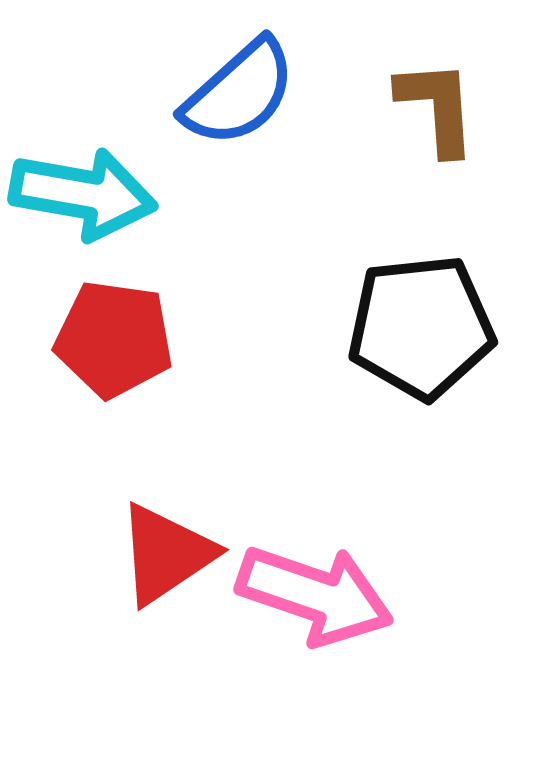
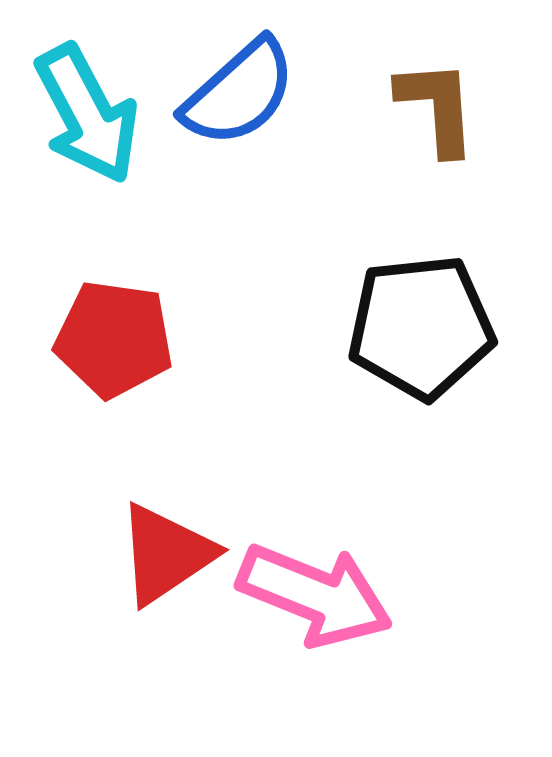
cyan arrow: moved 4 px right, 80 px up; rotated 52 degrees clockwise
pink arrow: rotated 3 degrees clockwise
